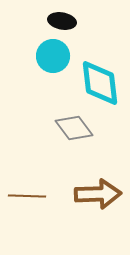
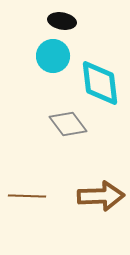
gray diamond: moved 6 px left, 4 px up
brown arrow: moved 3 px right, 2 px down
